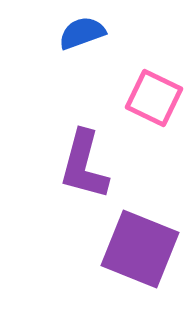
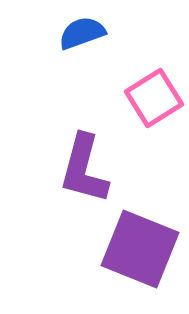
pink square: rotated 32 degrees clockwise
purple L-shape: moved 4 px down
